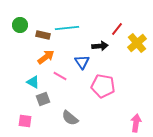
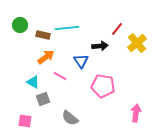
blue triangle: moved 1 px left, 1 px up
pink arrow: moved 10 px up
